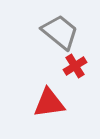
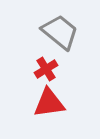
red cross: moved 29 px left, 3 px down
